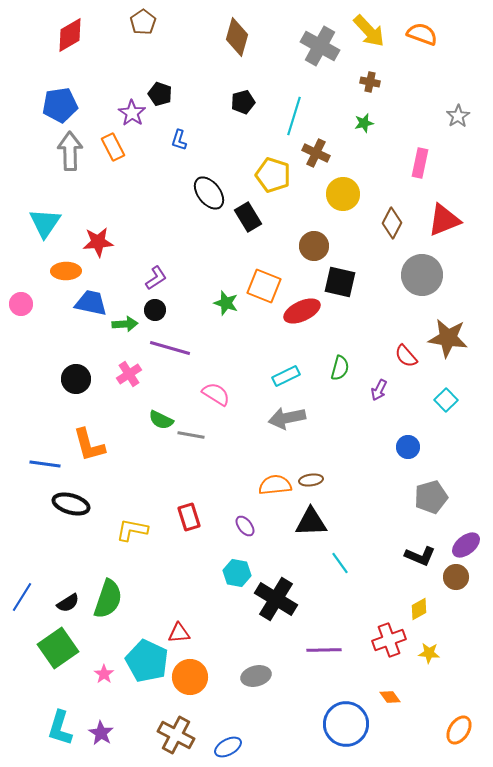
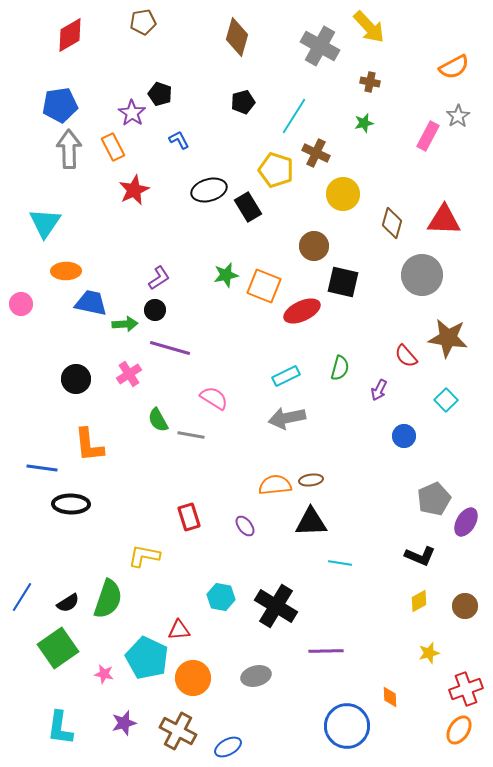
brown pentagon at (143, 22): rotated 25 degrees clockwise
yellow arrow at (369, 31): moved 4 px up
orange semicircle at (422, 34): moved 32 px right, 33 px down; rotated 132 degrees clockwise
cyan line at (294, 116): rotated 15 degrees clockwise
blue L-shape at (179, 140): rotated 135 degrees clockwise
gray arrow at (70, 151): moved 1 px left, 2 px up
pink rectangle at (420, 163): moved 8 px right, 27 px up; rotated 16 degrees clockwise
yellow pentagon at (273, 175): moved 3 px right, 5 px up
black ellipse at (209, 193): moved 3 px up; rotated 68 degrees counterclockwise
black rectangle at (248, 217): moved 10 px up
red triangle at (444, 220): rotated 24 degrees clockwise
brown diamond at (392, 223): rotated 12 degrees counterclockwise
red star at (98, 242): moved 36 px right, 52 px up; rotated 20 degrees counterclockwise
purple L-shape at (156, 278): moved 3 px right
black square at (340, 282): moved 3 px right
green star at (226, 303): moved 28 px up; rotated 30 degrees counterclockwise
pink semicircle at (216, 394): moved 2 px left, 4 px down
green semicircle at (161, 420): moved 3 px left; rotated 35 degrees clockwise
orange L-shape at (89, 445): rotated 9 degrees clockwise
blue circle at (408, 447): moved 4 px left, 11 px up
blue line at (45, 464): moved 3 px left, 4 px down
gray pentagon at (431, 497): moved 3 px right, 2 px down; rotated 8 degrees counterclockwise
black ellipse at (71, 504): rotated 15 degrees counterclockwise
yellow L-shape at (132, 530): moved 12 px right, 26 px down
purple ellipse at (466, 545): moved 23 px up; rotated 20 degrees counterclockwise
cyan line at (340, 563): rotated 45 degrees counterclockwise
cyan hexagon at (237, 573): moved 16 px left, 24 px down
brown circle at (456, 577): moved 9 px right, 29 px down
black cross at (276, 599): moved 7 px down
yellow diamond at (419, 609): moved 8 px up
red triangle at (179, 633): moved 3 px up
red cross at (389, 640): moved 77 px right, 49 px down
purple line at (324, 650): moved 2 px right, 1 px down
yellow star at (429, 653): rotated 20 degrees counterclockwise
cyan pentagon at (147, 661): moved 3 px up
pink star at (104, 674): rotated 24 degrees counterclockwise
orange circle at (190, 677): moved 3 px right, 1 px down
orange diamond at (390, 697): rotated 35 degrees clockwise
blue circle at (346, 724): moved 1 px right, 2 px down
cyan L-shape at (60, 728): rotated 9 degrees counterclockwise
purple star at (101, 733): moved 23 px right, 10 px up; rotated 25 degrees clockwise
brown cross at (176, 735): moved 2 px right, 4 px up
